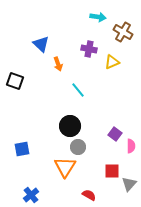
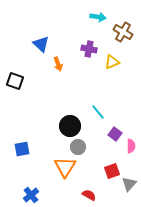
cyan line: moved 20 px right, 22 px down
red square: rotated 21 degrees counterclockwise
